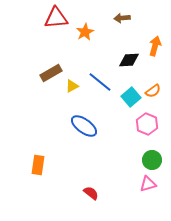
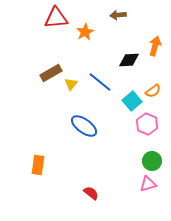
brown arrow: moved 4 px left, 3 px up
yellow triangle: moved 1 px left, 2 px up; rotated 24 degrees counterclockwise
cyan square: moved 1 px right, 4 px down
green circle: moved 1 px down
